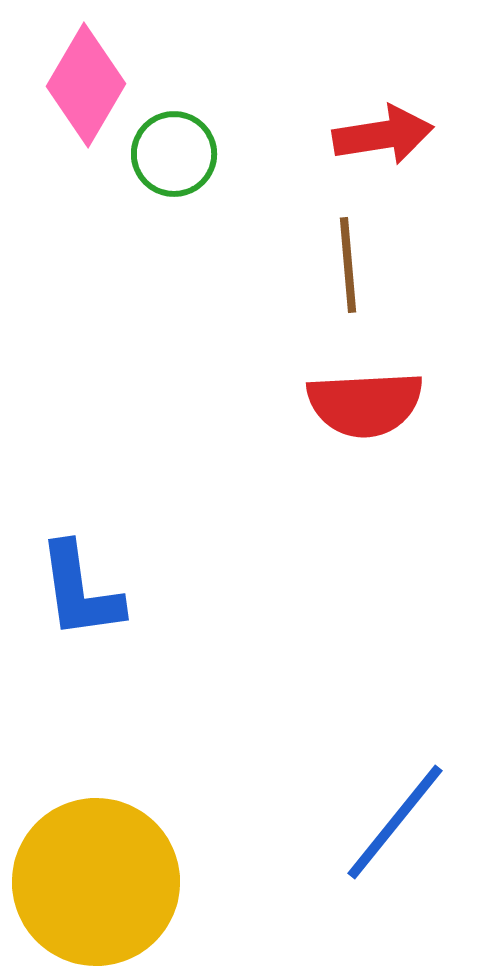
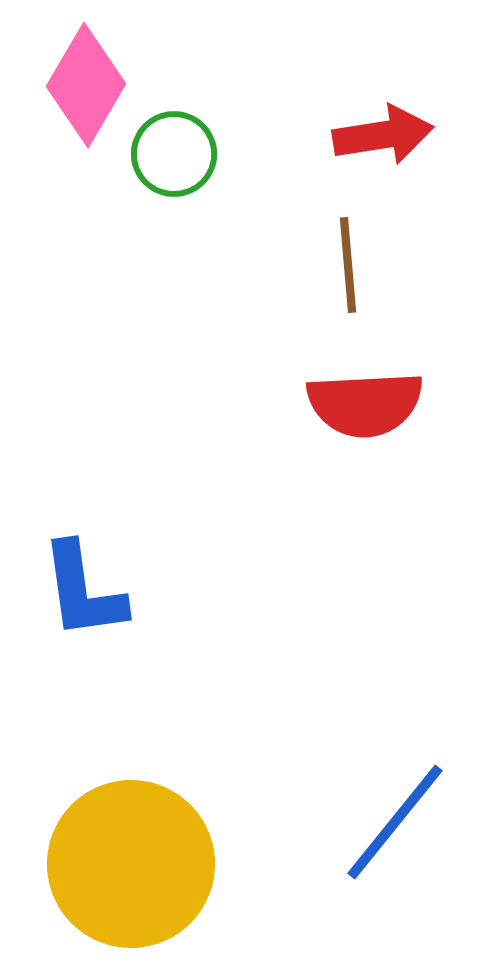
blue L-shape: moved 3 px right
yellow circle: moved 35 px right, 18 px up
